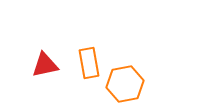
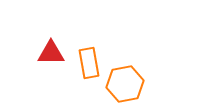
red triangle: moved 6 px right, 12 px up; rotated 12 degrees clockwise
